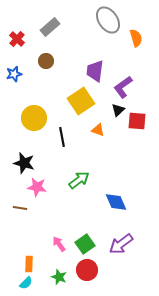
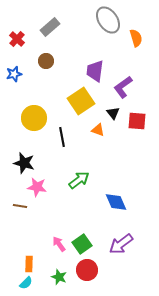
black triangle: moved 5 px left, 3 px down; rotated 24 degrees counterclockwise
brown line: moved 2 px up
green square: moved 3 px left
